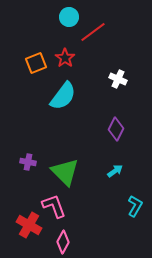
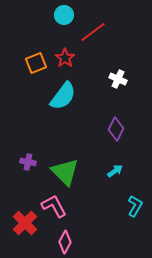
cyan circle: moved 5 px left, 2 px up
pink L-shape: rotated 8 degrees counterclockwise
red cross: moved 4 px left, 2 px up; rotated 15 degrees clockwise
pink diamond: moved 2 px right
